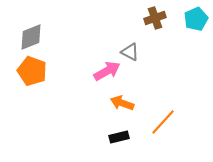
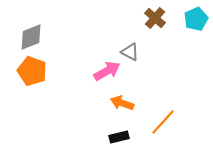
brown cross: rotated 30 degrees counterclockwise
